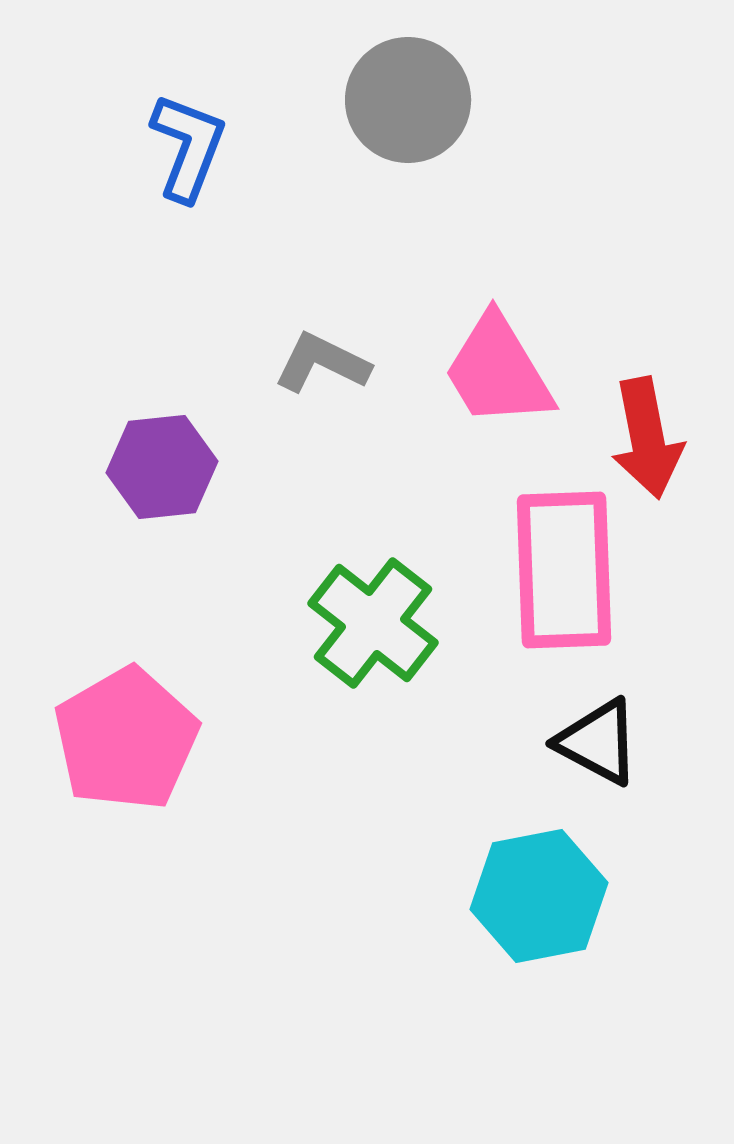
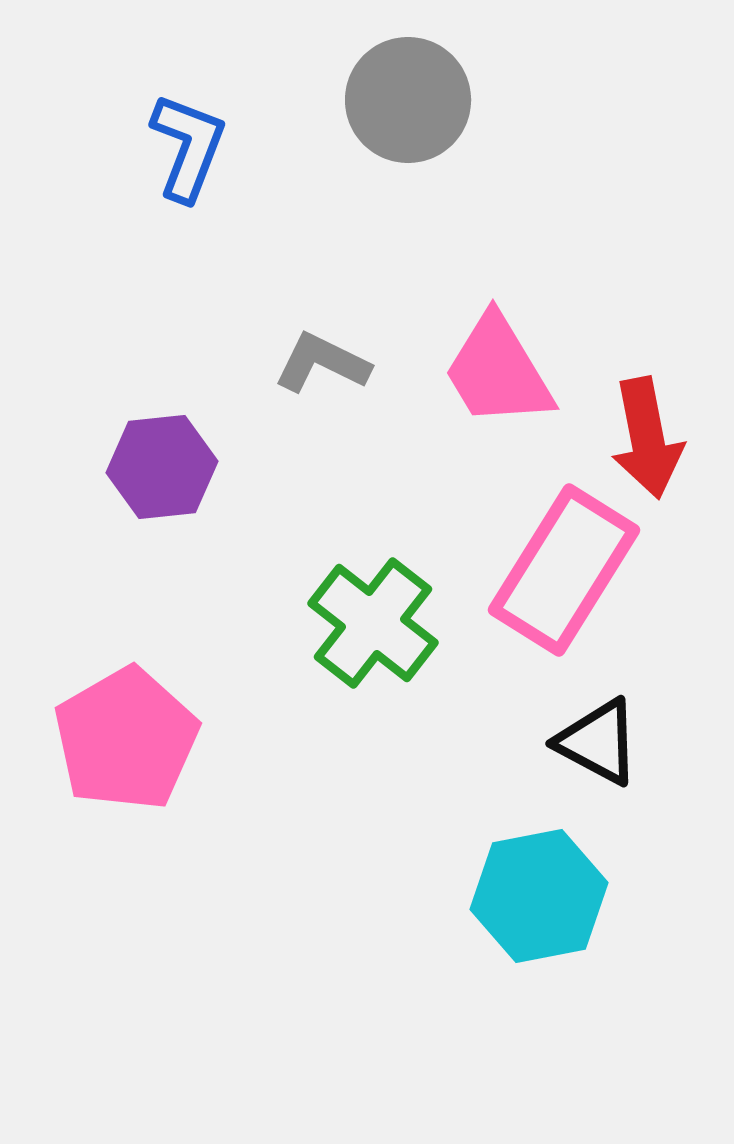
pink rectangle: rotated 34 degrees clockwise
